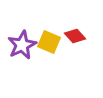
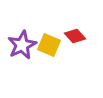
yellow square: moved 3 px down
